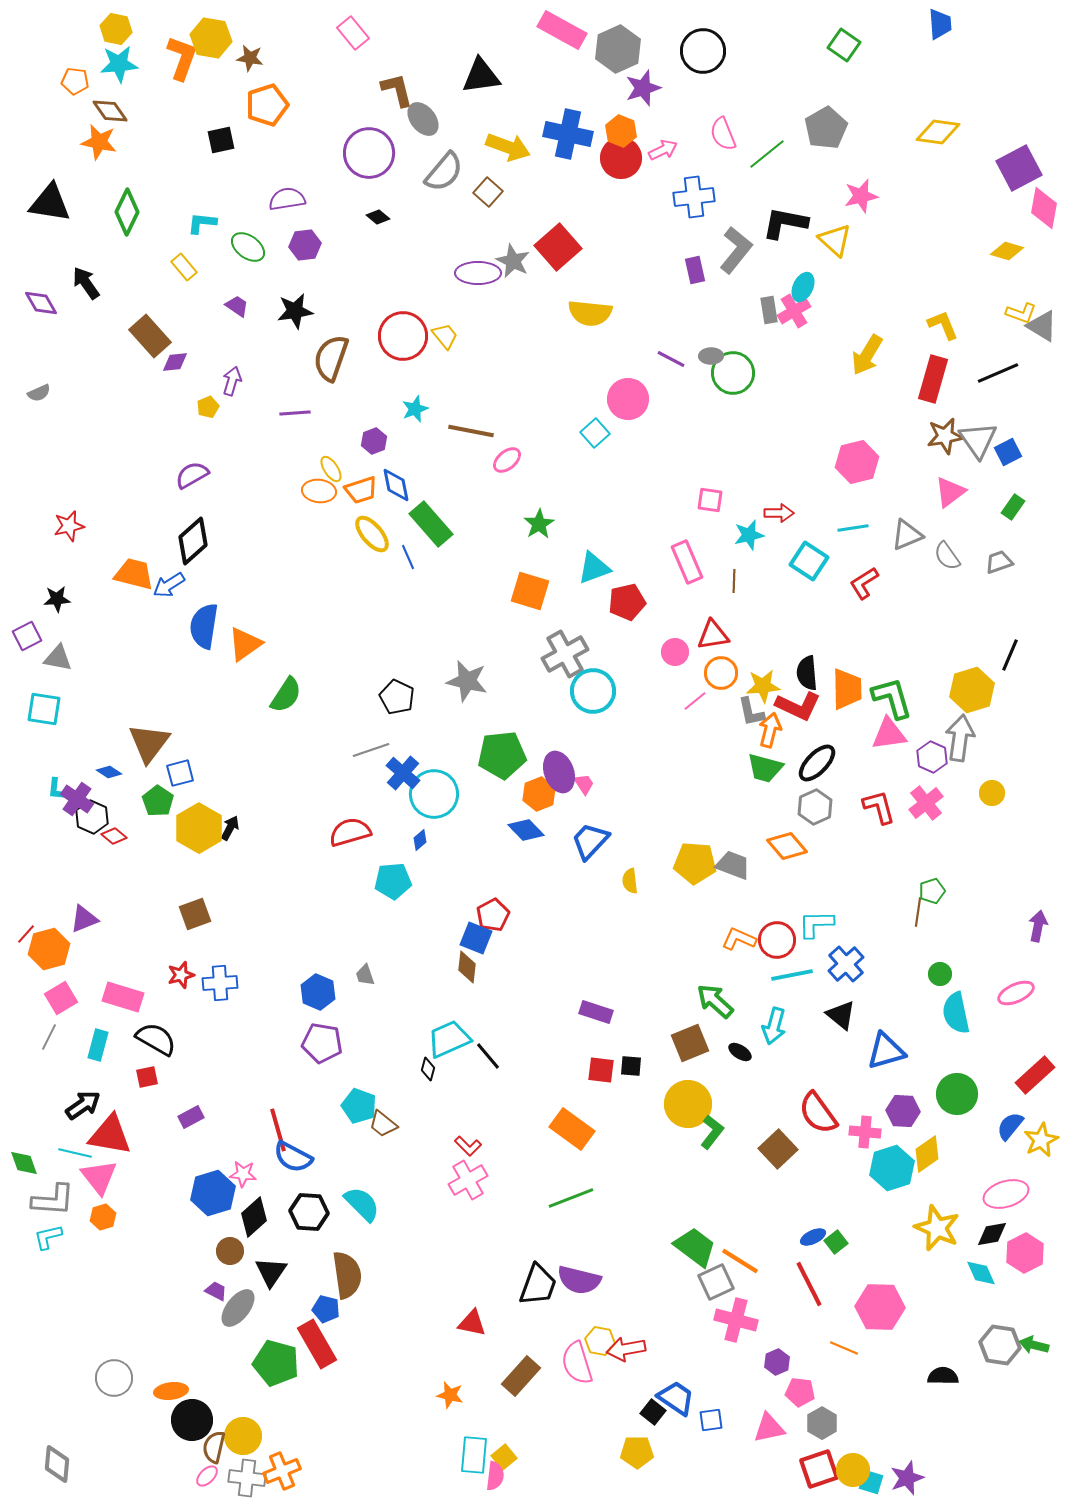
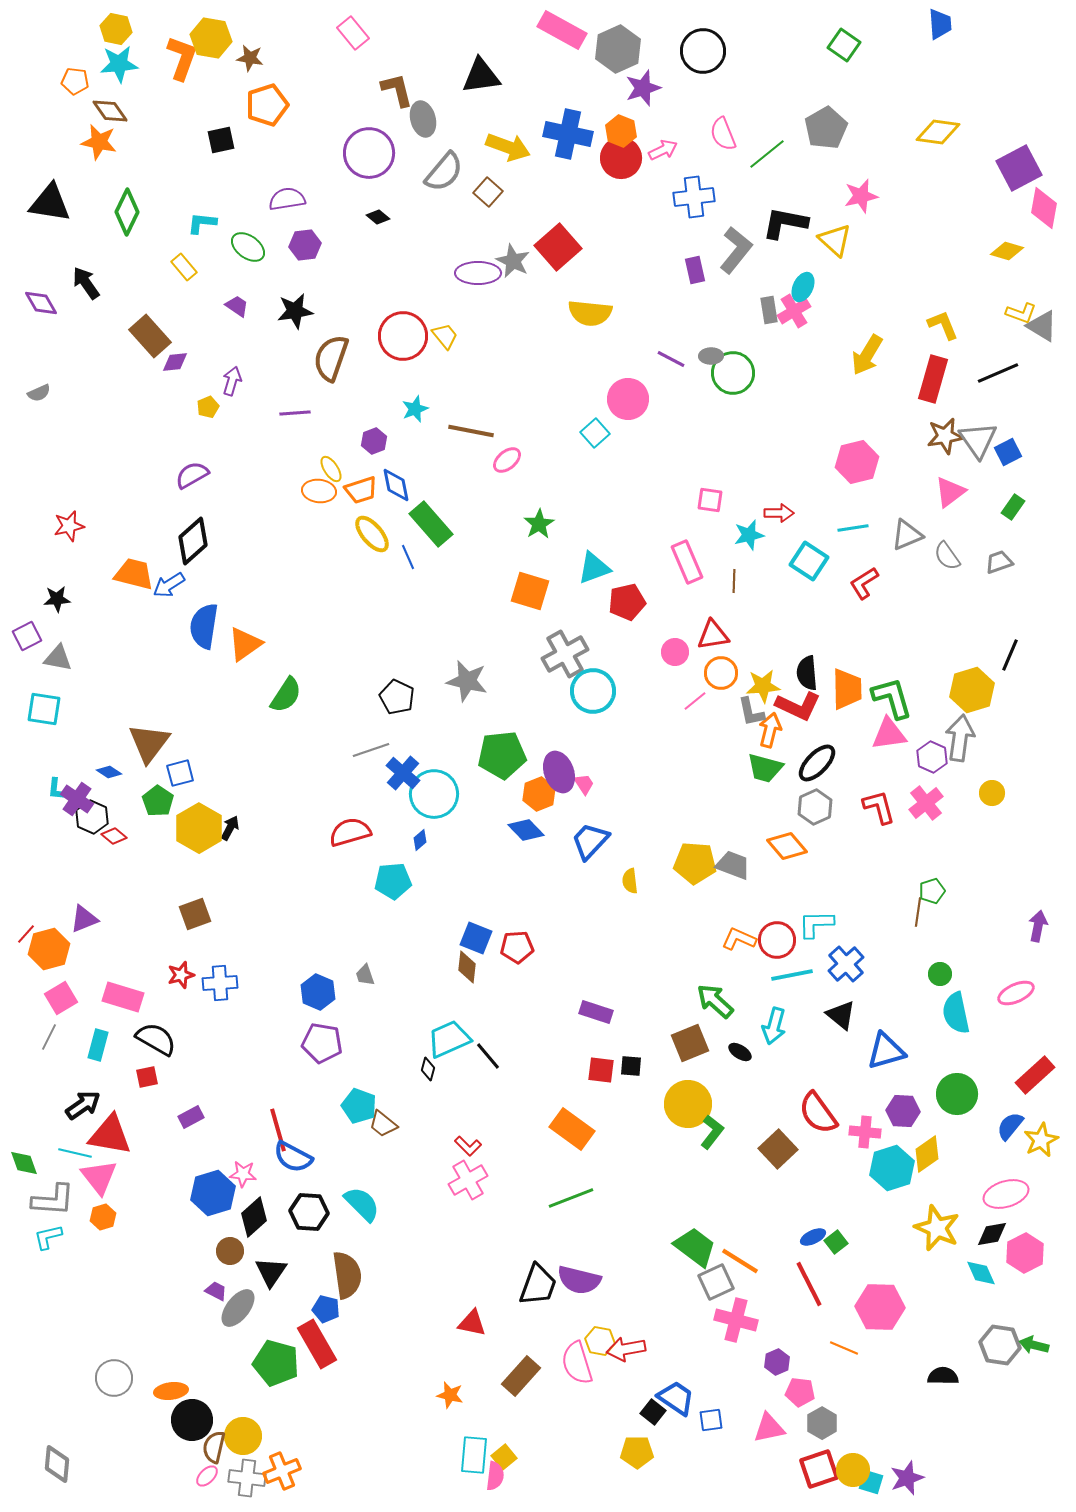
gray ellipse at (423, 119): rotated 24 degrees clockwise
red pentagon at (493, 915): moved 24 px right, 32 px down; rotated 24 degrees clockwise
